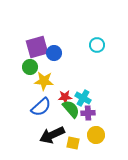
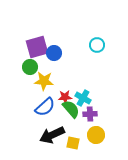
blue semicircle: moved 4 px right
purple cross: moved 2 px right, 1 px down
